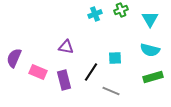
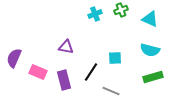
cyan triangle: rotated 36 degrees counterclockwise
